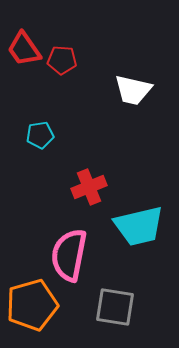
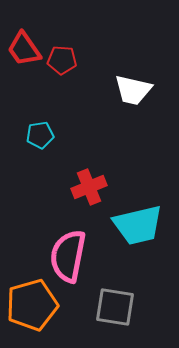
cyan trapezoid: moved 1 px left, 1 px up
pink semicircle: moved 1 px left, 1 px down
